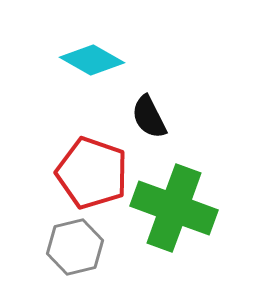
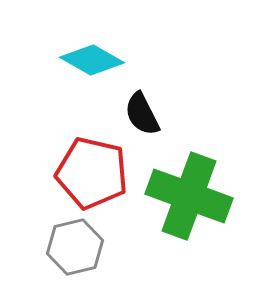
black semicircle: moved 7 px left, 3 px up
red pentagon: rotated 6 degrees counterclockwise
green cross: moved 15 px right, 12 px up
